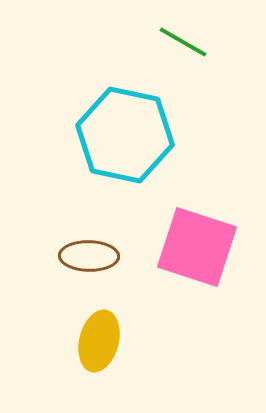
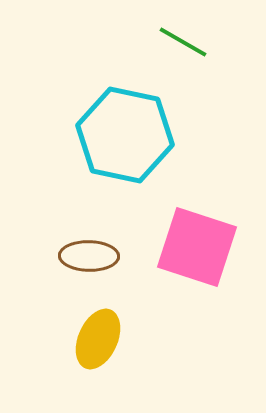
yellow ellipse: moved 1 px left, 2 px up; rotated 10 degrees clockwise
